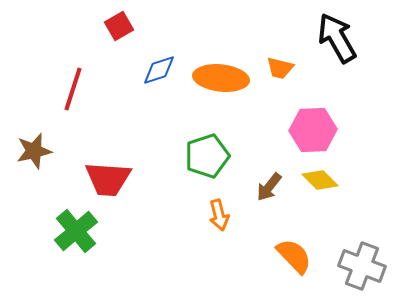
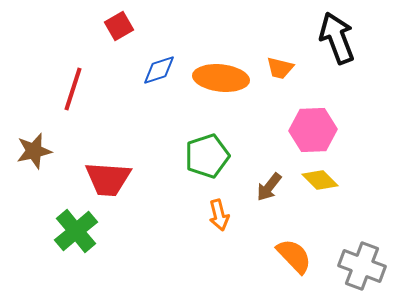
black arrow: rotated 9 degrees clockwise
